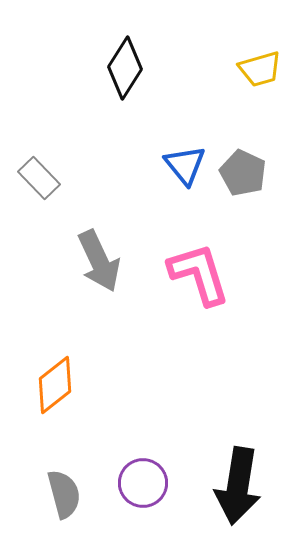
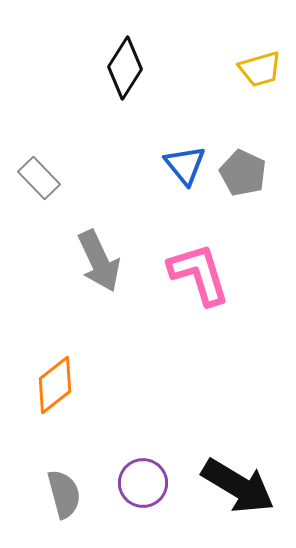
black arrow: rotated 68 degrees counterclockwise
